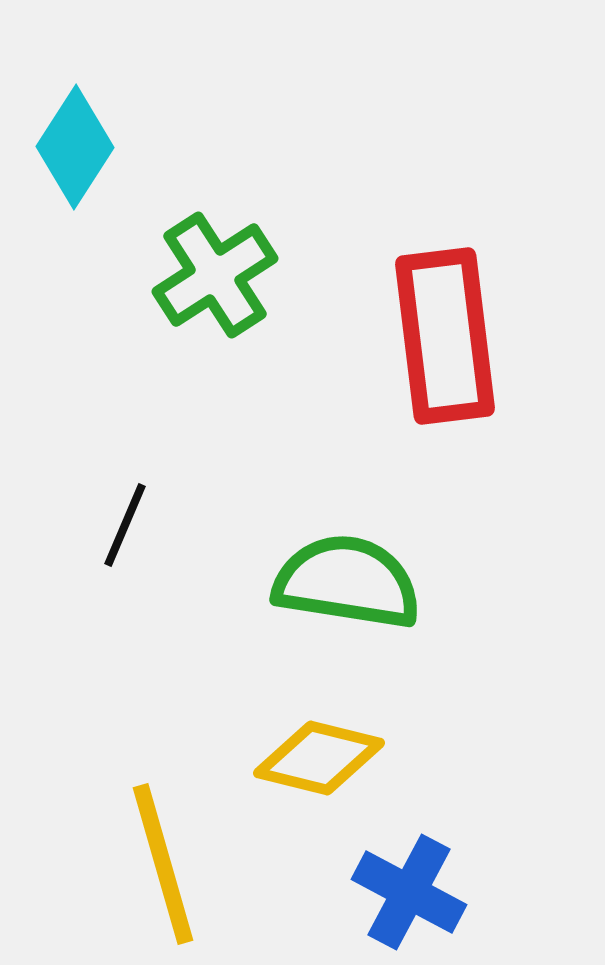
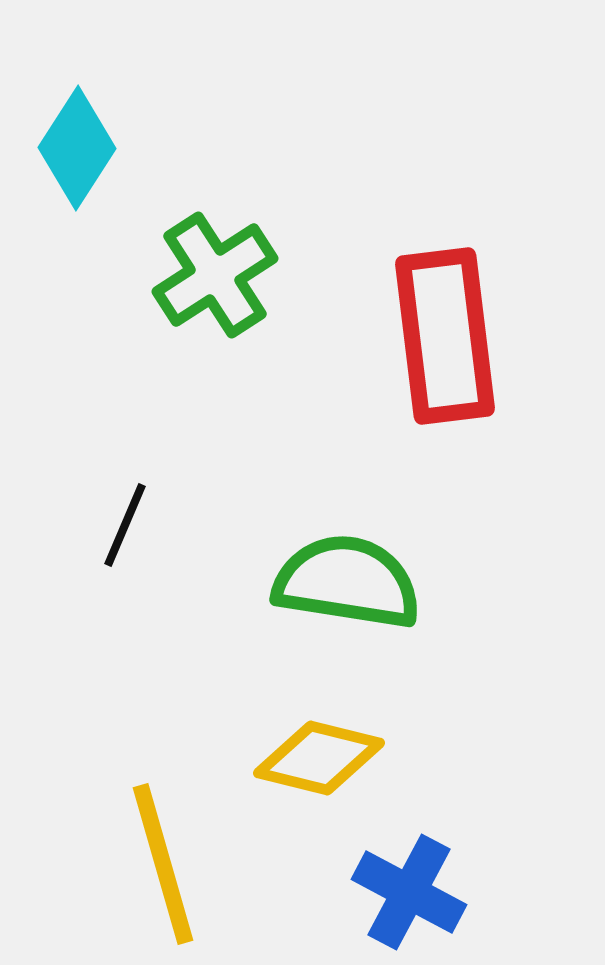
cyan diamond: moved 2 px right, 1 px down
